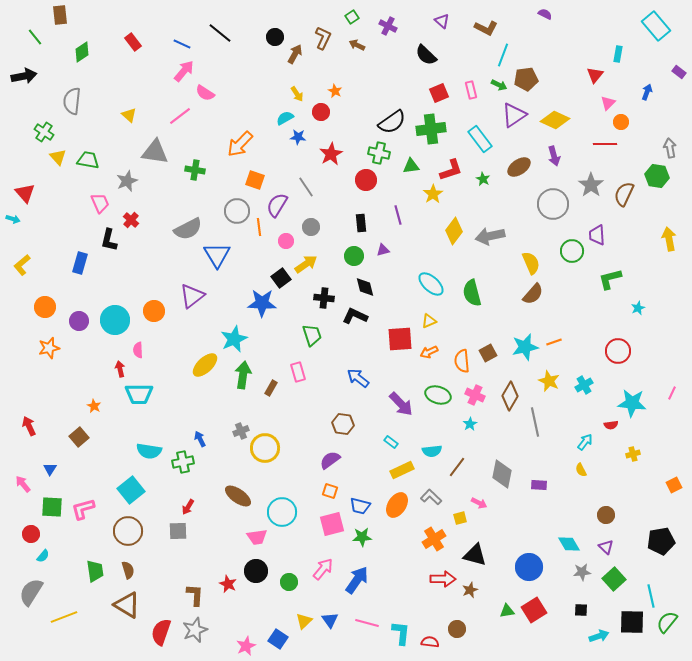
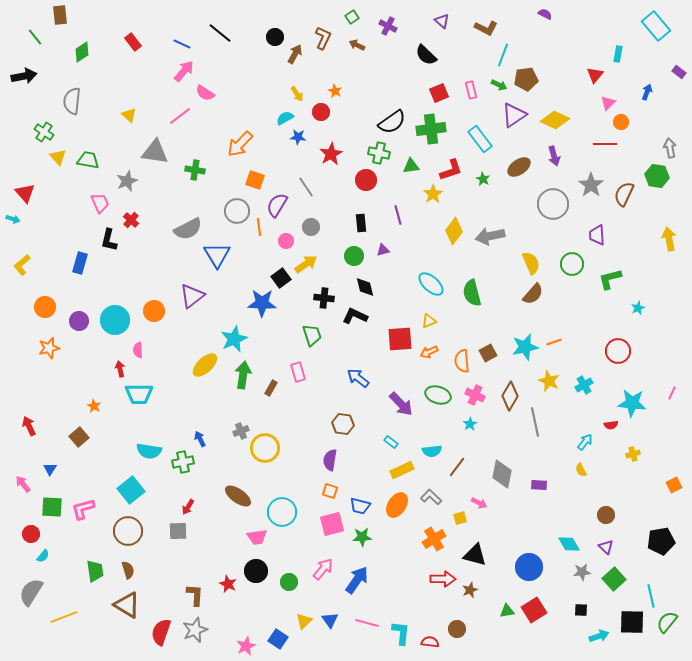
green circle at (572, 251): moved 13 px down
purple semicircle at (330, 460): rotated 45 degrees counterclockwise
